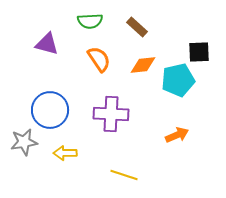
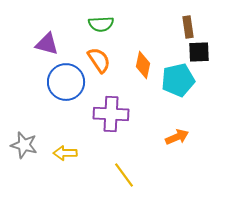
green semicircle: moved 11 px right, 3 px down
brown rectangle: moved 51 px right; rotated 40 degrees clockwise
orange semicircle: moved 1 px down
orange diamond: rotated 72 degrees counterclockwise
blue circle: moved 16 px right, 28 px up
orange arrow: moved 2 px down
gray star: moved 3 px down; rotated 24 degrees clockwise
yellow line: rotated 36 degrees clockwise
